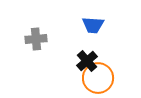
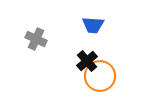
gray cross: rotated 30 degrees clockwise
orange circle: moved 2 px right, 2 px up
